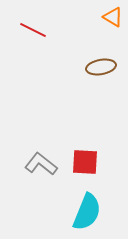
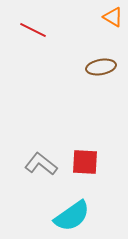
cyan semicircle: moved 15 px left, 4 px down; rotated 33 degrees clockwise
